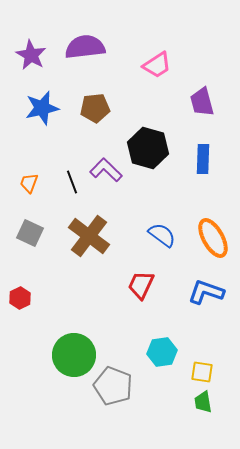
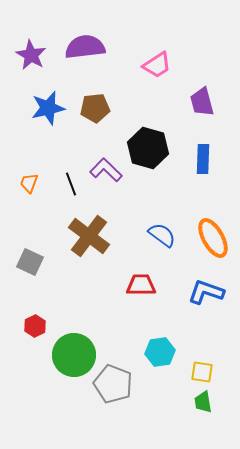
blue star: moved 6 px right
black line: moved 1 px left, 2 px down
gray square: moved 29 px down
red trapezoid: rotated 64 degrees clockwise
red hexagon: moved 15 px right, 28 px down
cyan hexagon: moved 2 px left
gray pentagon: moved 2 px up
